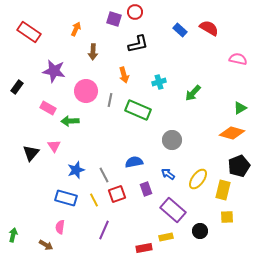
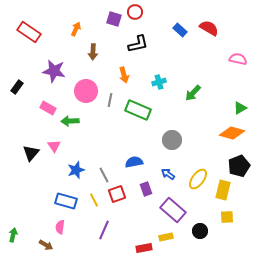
blue rectangle at (66, 198): moved 3 px down
